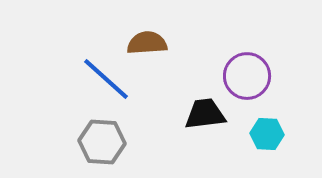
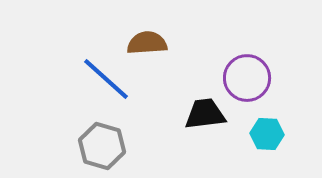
purple circle: moved 2 px down
gray hexagon: moved 4 px down; rotated 12 degrees clockwise
